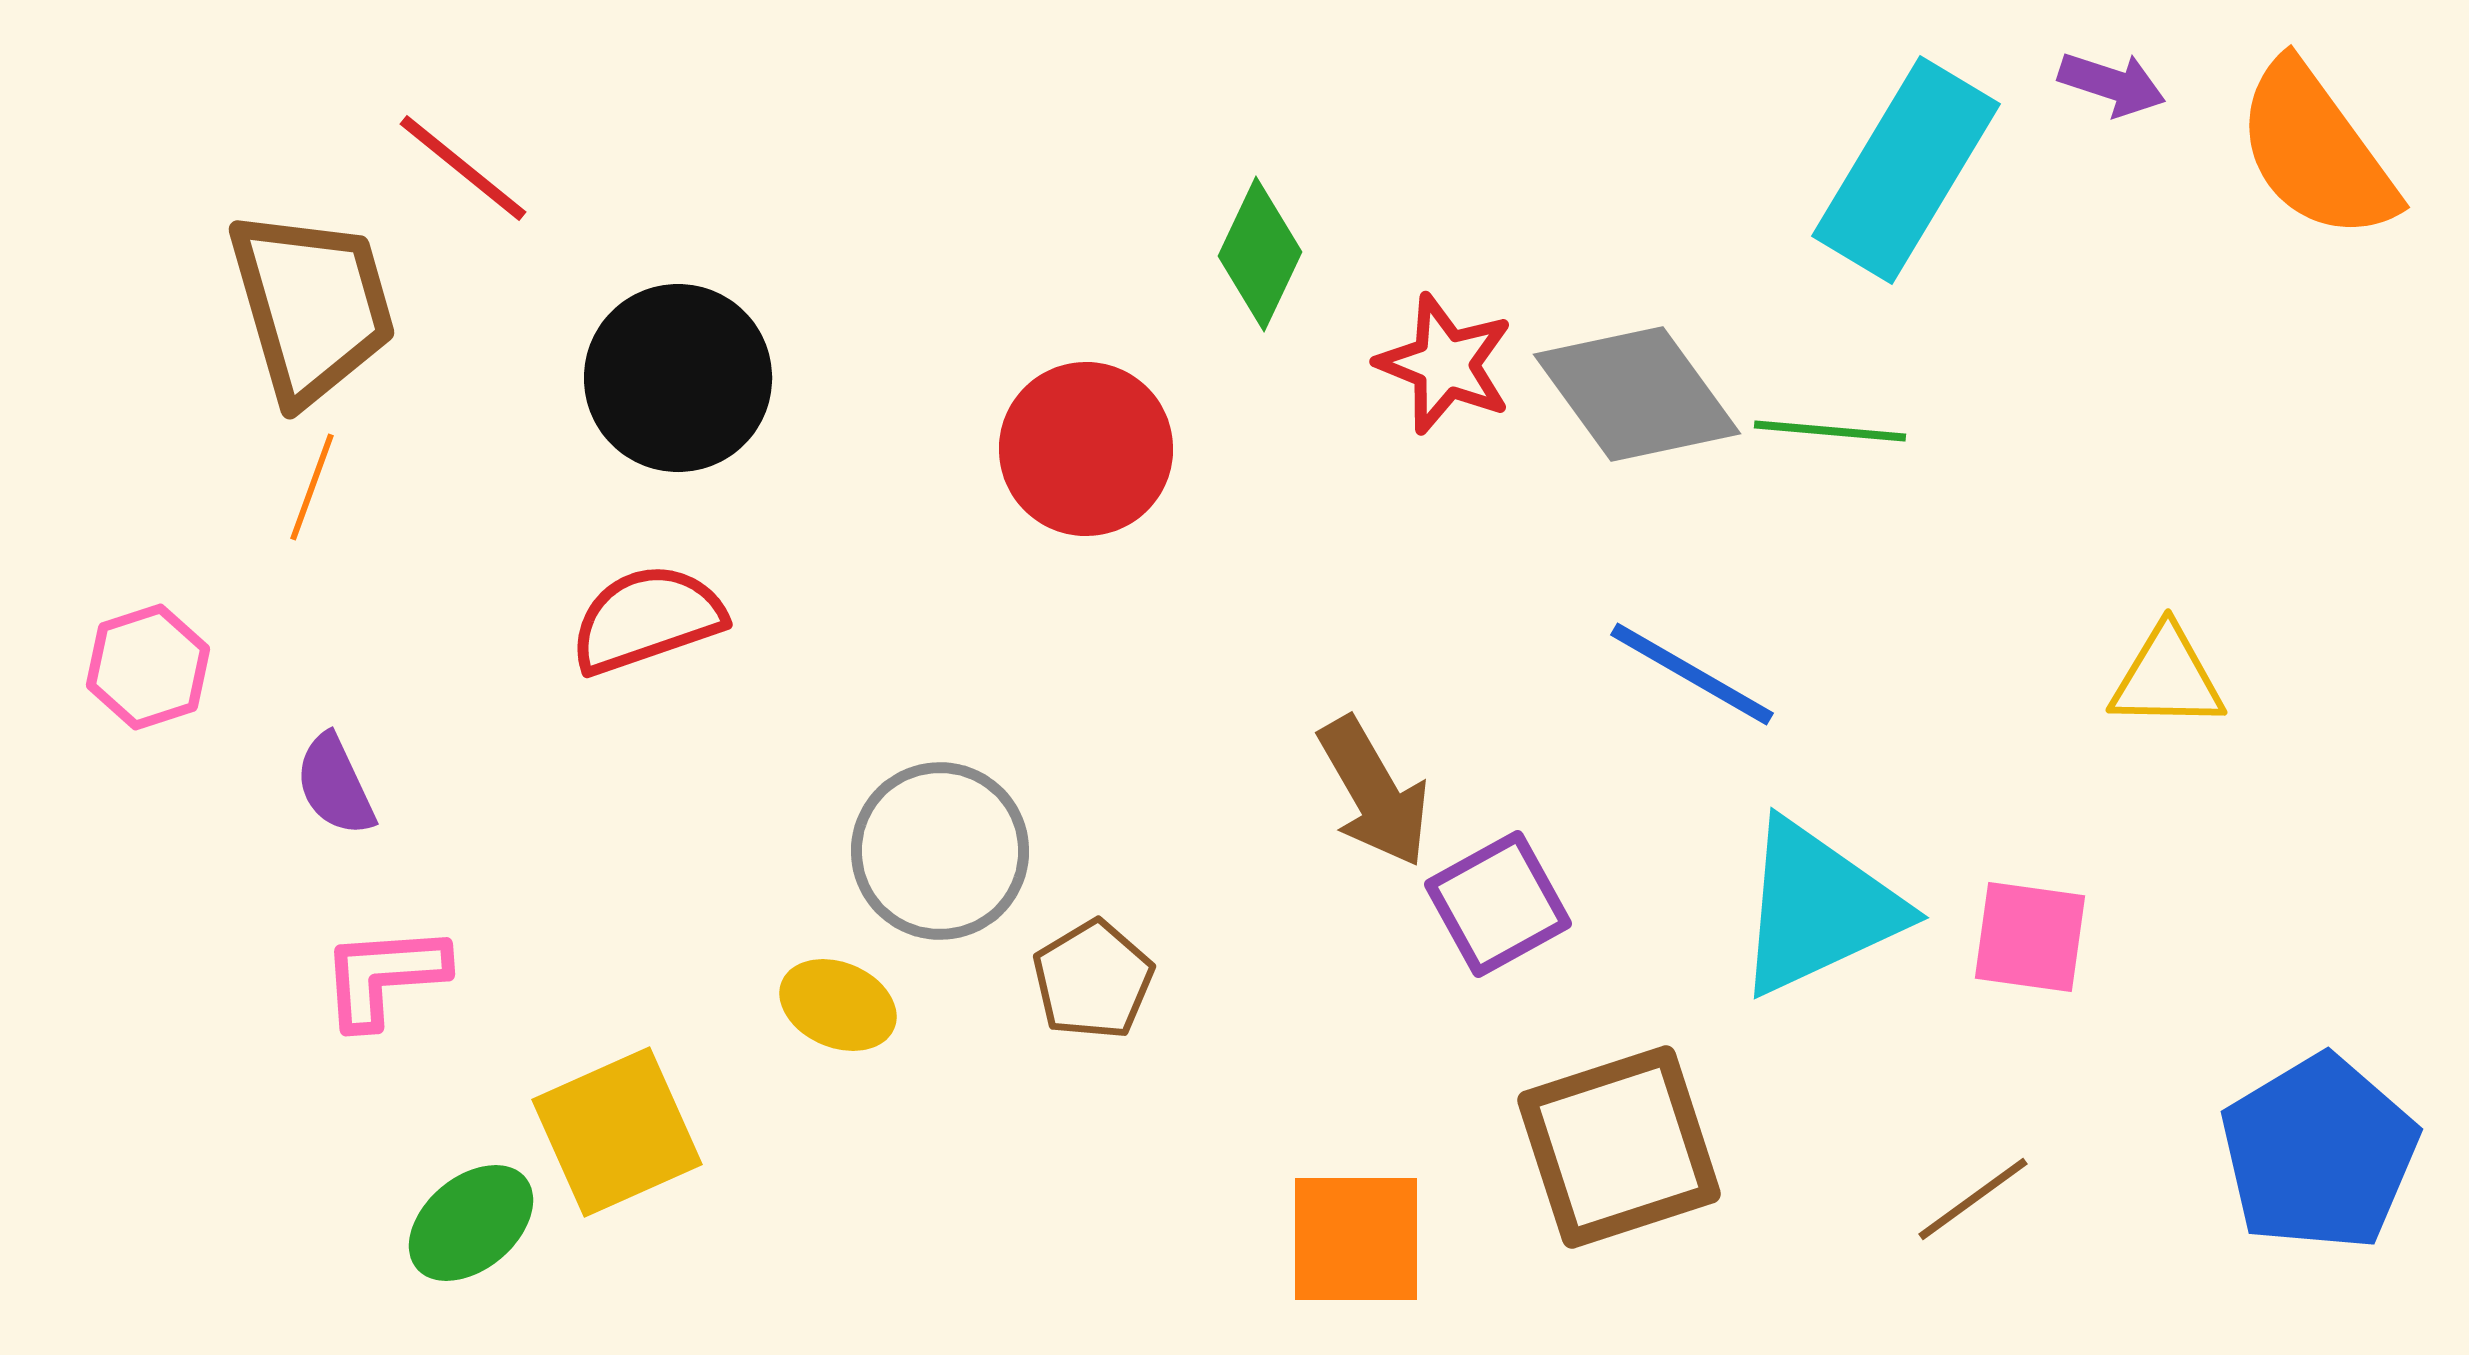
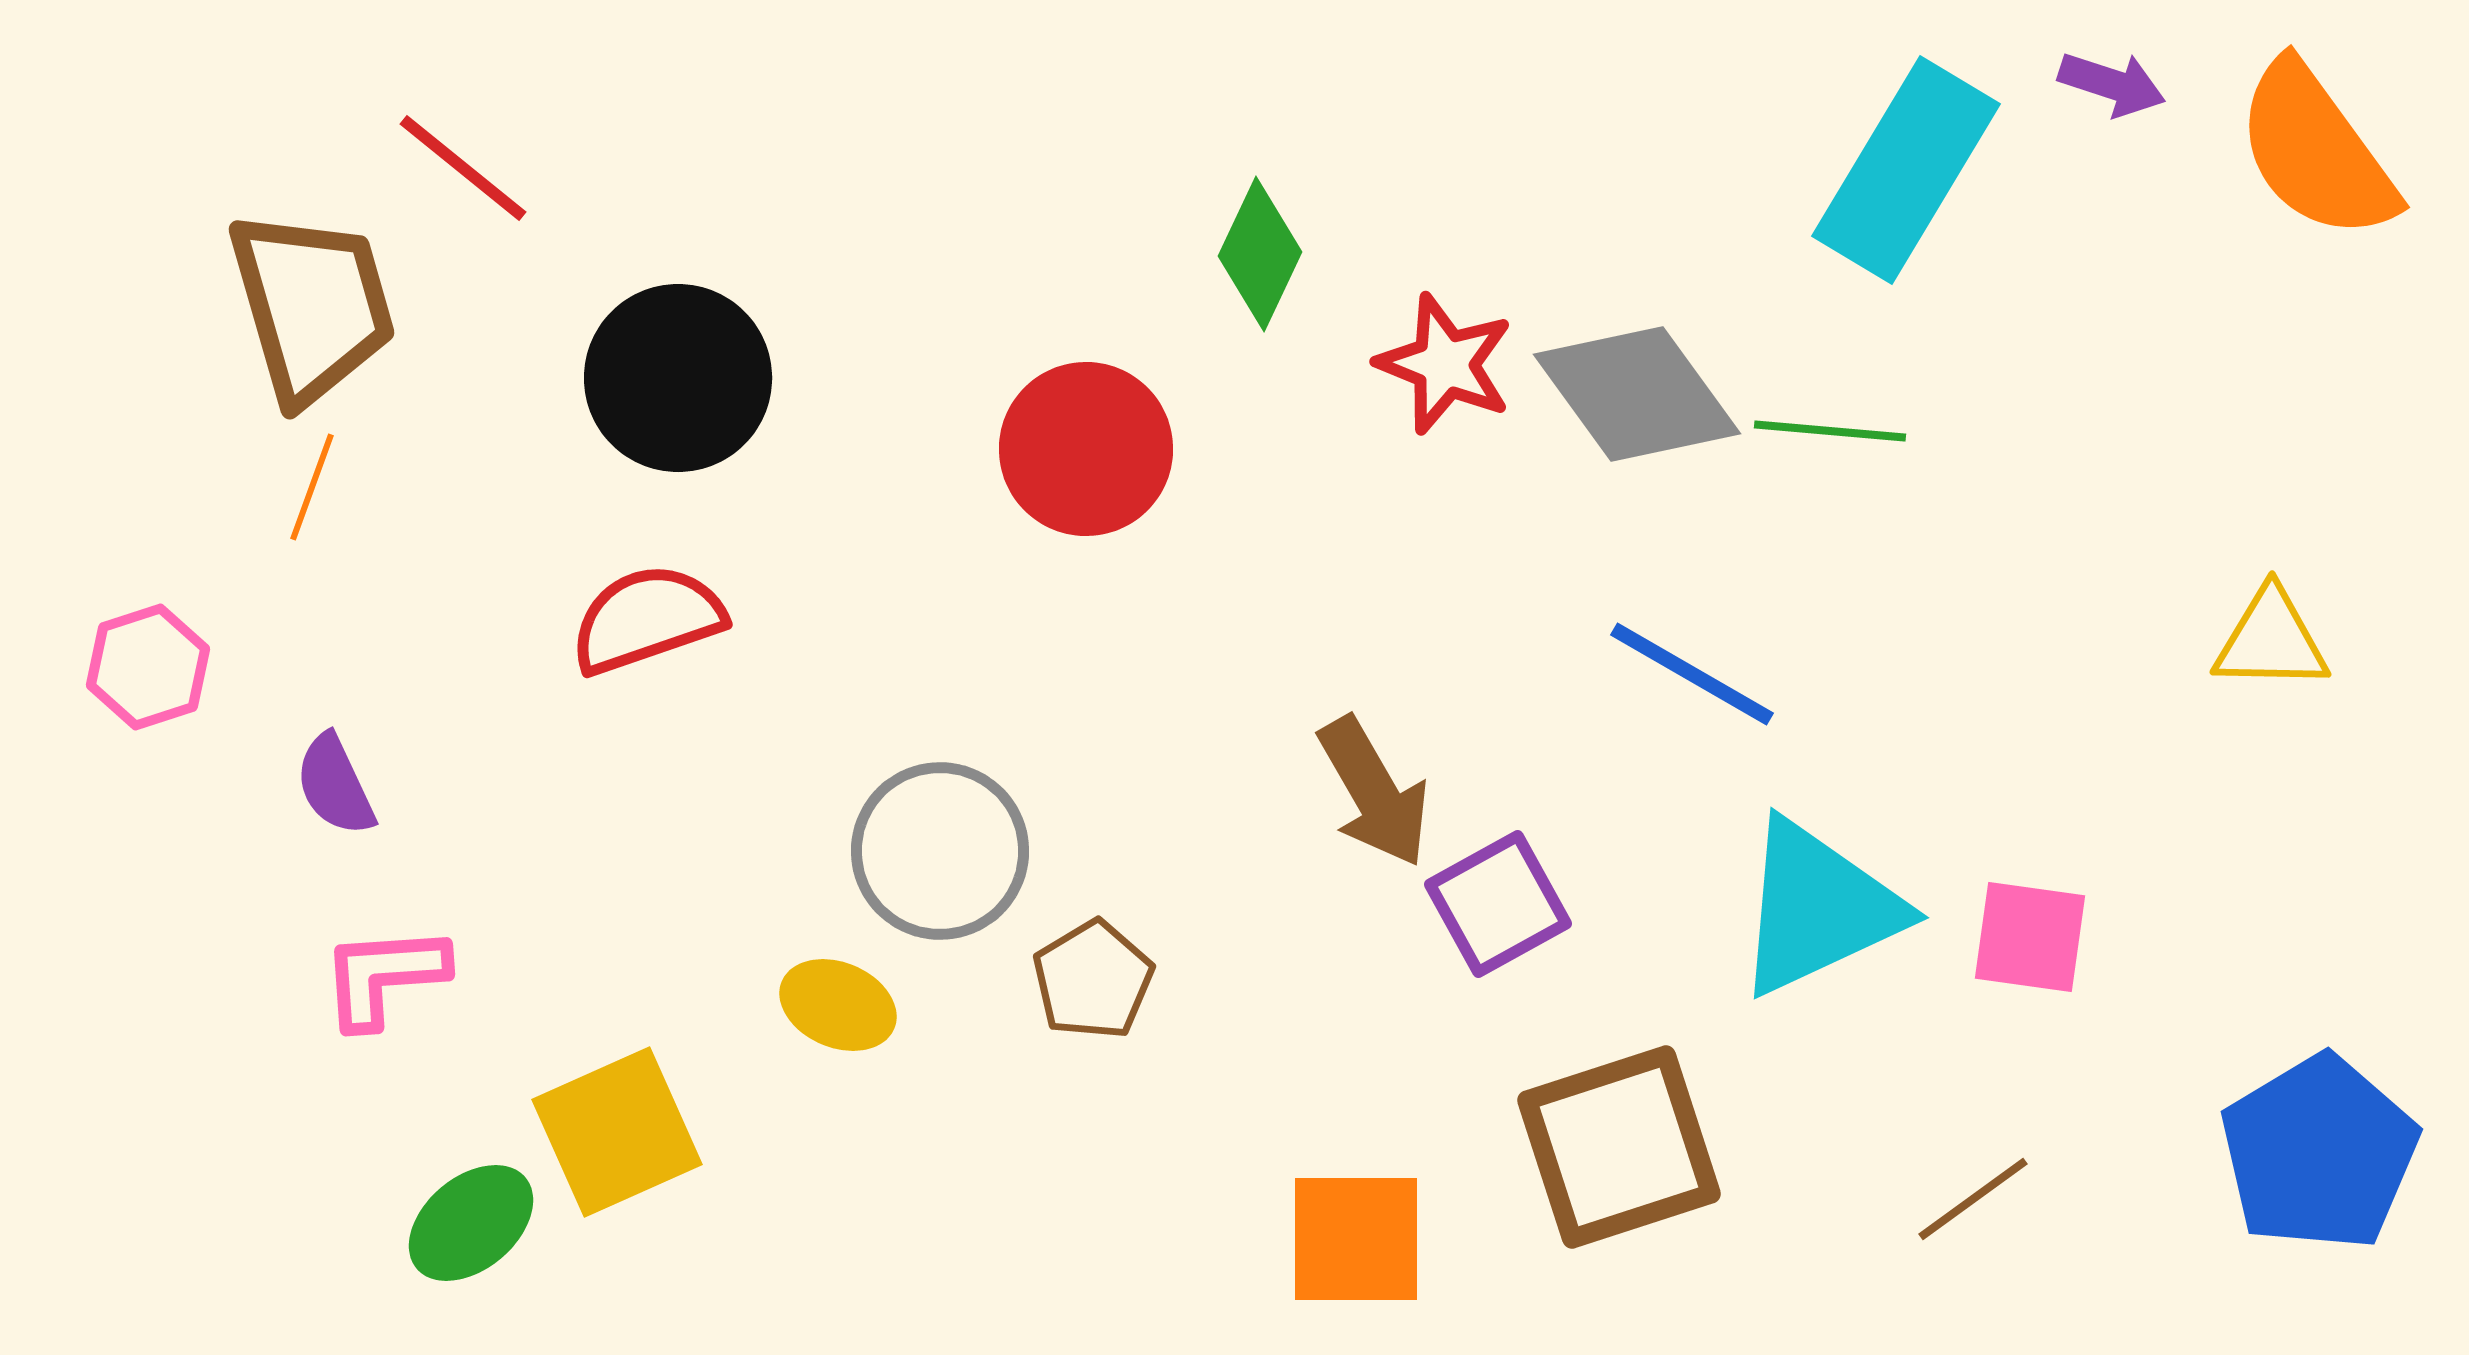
yellow triangle: moved 104 px right, 38 px up
